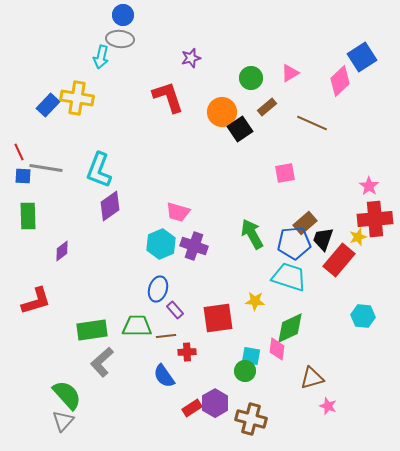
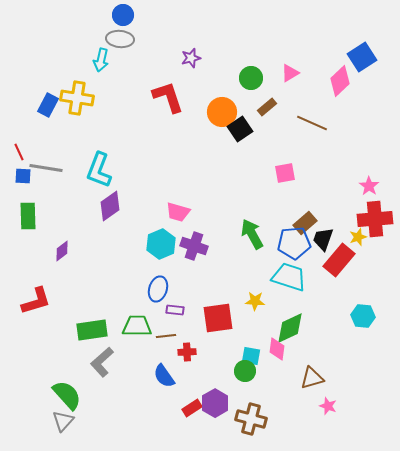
cyan arrow at (101, 57): moved 3 px down
blue rectangle at (48, 105): rotated 15 degrees counterclockwise
purple rectangle at (175, 310): rotated 42 degrees counterclockwise
